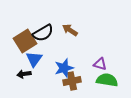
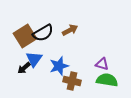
brown arrow: rotated 119 degrees clockwise
brown square: moved 5 px up
purple triangle: moved 2 px right
blue star: moved 5 px left, 2 px up
black arrow: moved 6 px up; rotated 32 degrees counterclockwise
brown cross: rotated 24 degrees clockwise
